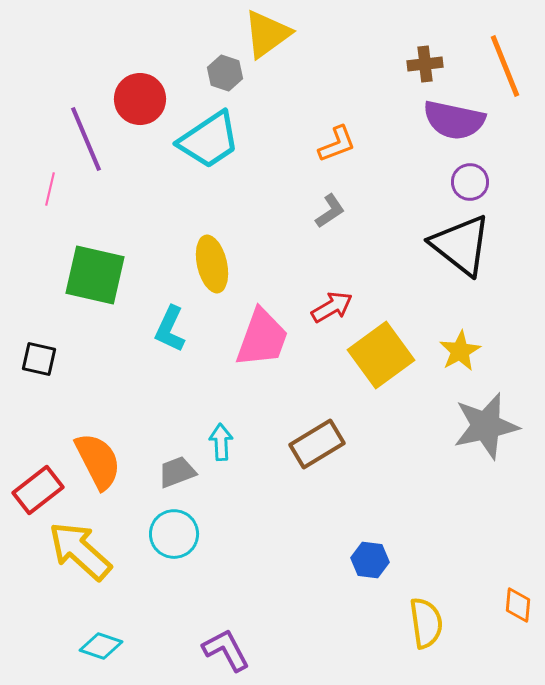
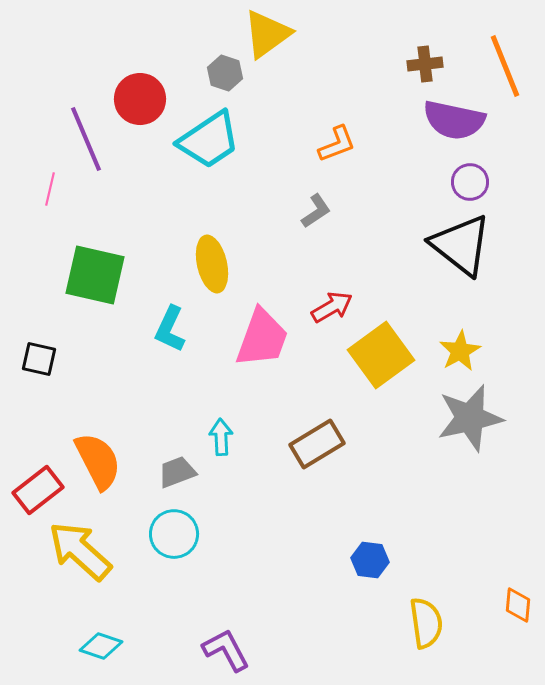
gray L-shape: moved 14 px left
gray star: moved 16 px left, 8 px up
cyan arrow: moved 5 px up
